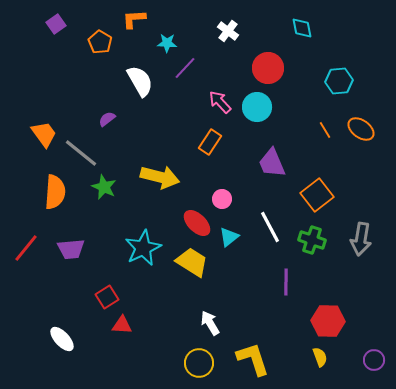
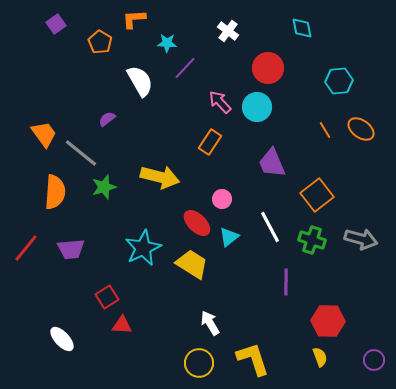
green star at (104, 187): rotated 30 degrees clockwise
gray arrow at (361, 239): rotated 84 degrees counterclockwise
yellow trapezoid at (192, 262): moved 2 px down
